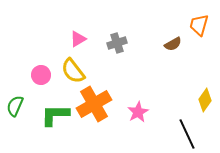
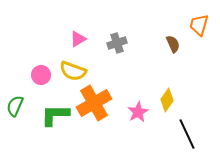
brown semicircle: rotated 84 degrees counterclockwise
yellow semicircle: rotated 32 degrees counterclockwise
yellow diamond: moved 38 px left
orange cross: moved 1 px up
